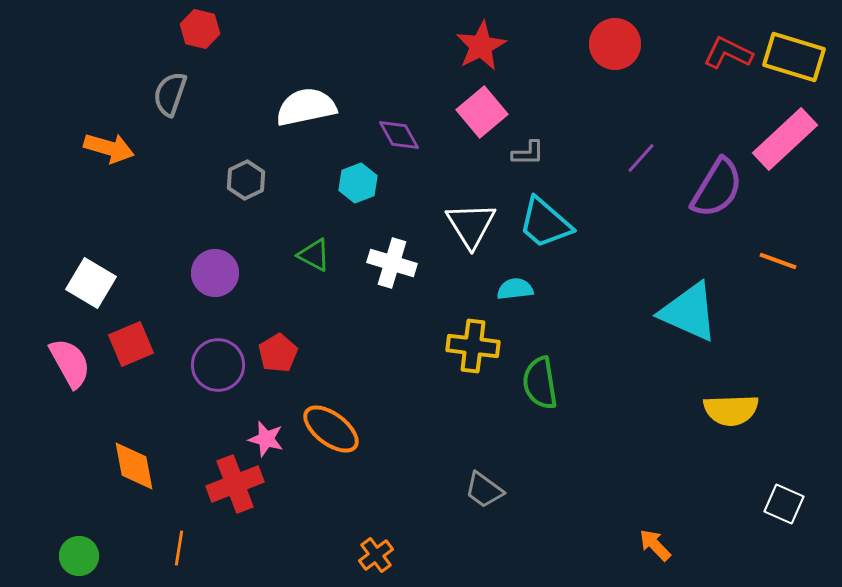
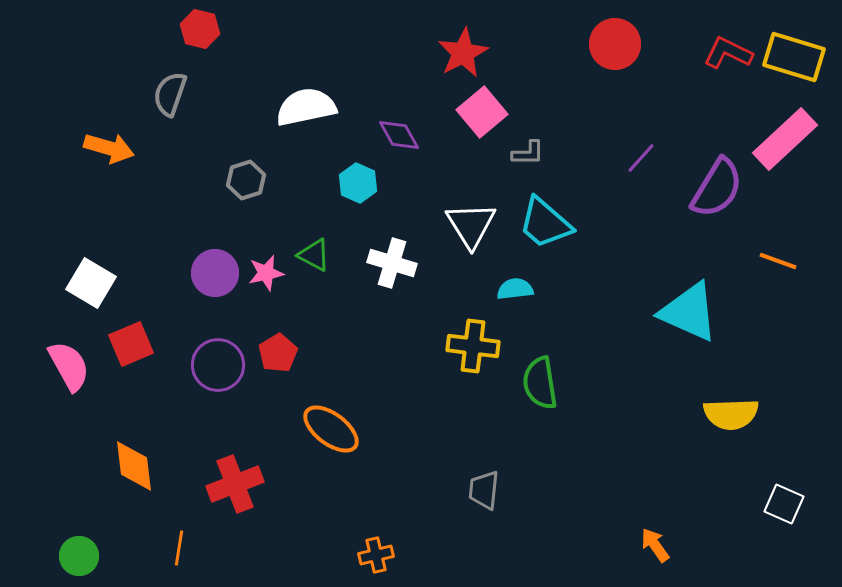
red star at (481, 46): moved 18 px left, 7 px down
gray hexagon at (246, 180): rotated 9 degrees clockwise
cyan hexagon at (358, 183): rotated 15 degrees counterclockwise
pink semicircle at (70, 363): moved 1 px left, 3 px down
yellow semicircle at (731, 410): moved 4 px down
pink star at (266, 439): moved 166 px up; rotated 27 degrees counterclockwise
orange diamond at (134, 466): rotated 4 degrees clockwise
gray trapezoid at (484, 490): rotated 60 degrees clockwise
orange arrow at (655, 545): rotated 9 degrees clockwise
orange cross at (376, 555): rotated 24 degrees clockwise
